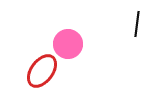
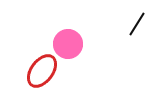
black line: rotated 25 degrees clockwise
